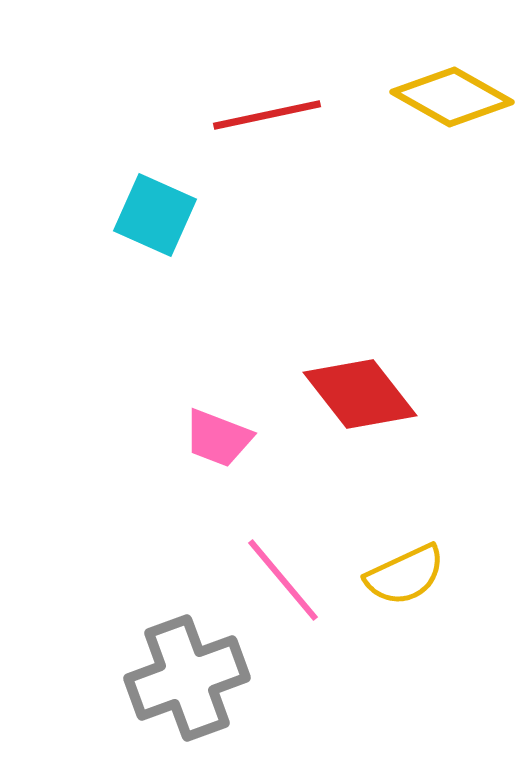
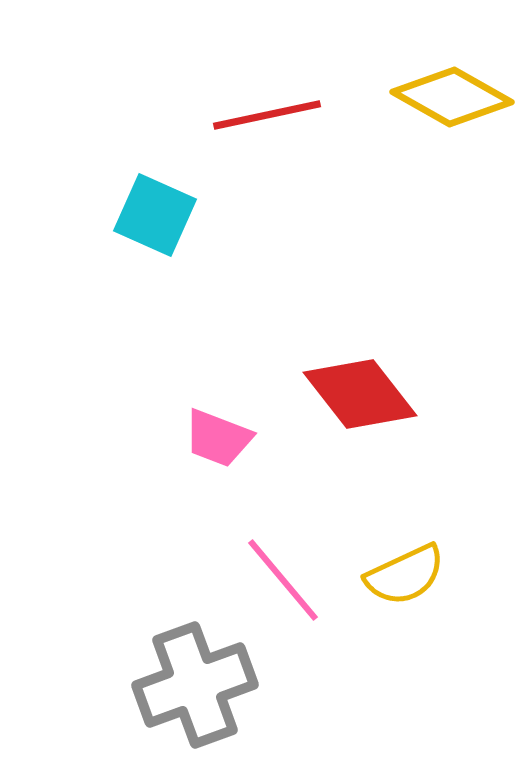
gray cross: moved 8 px right, 7 px down
